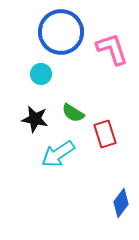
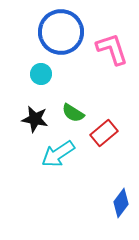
red rectangle: moved 1 px left, 1 px up; rotated 68 degrees clockwise
